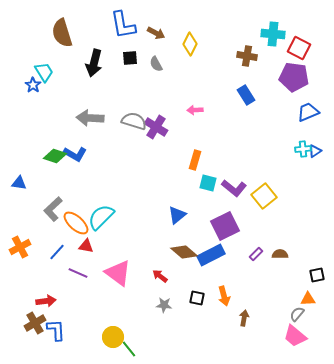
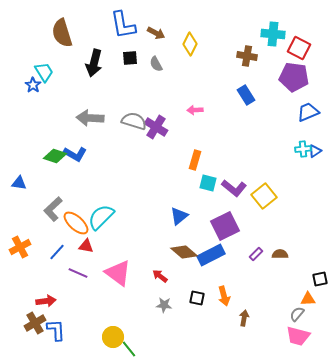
blue triangle at (177, 215): moved 2 px right, 1 px down
black square at (317, 275): moved 3 px right, 4 px down
pink trapezoid at (295, 336): moved 3 px right; rotated 25 degrees counterclockwise
